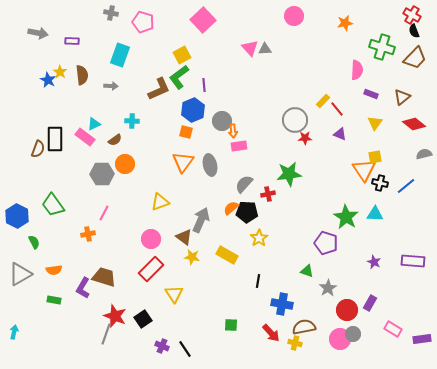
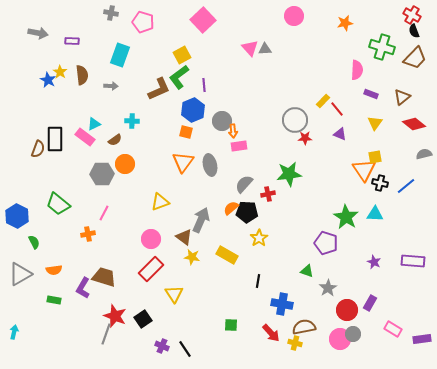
green trapezoid at (53, 205): moved 5 px right, 1 px up; rotated 15 degrees counterclockwise
